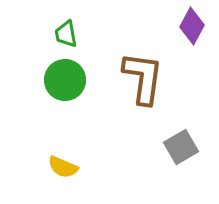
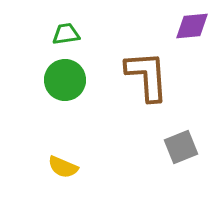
purple diamond: rotated 57 degrees clockwise
green trapezoid: rotated 92 degrees clockwise
brown L-shape: moved 4 px right, 2 px up; rotated 12 degrees counterclockwise
gray square: rotated 8 degrees clockwise
